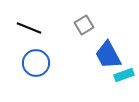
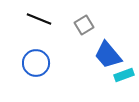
black line: moved 10 px right, 9 px up
blue trapezoid: rotated 12 degrees counterclockwise
